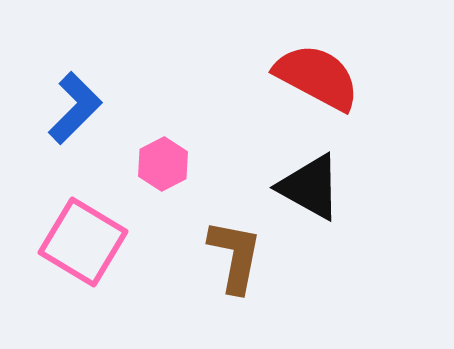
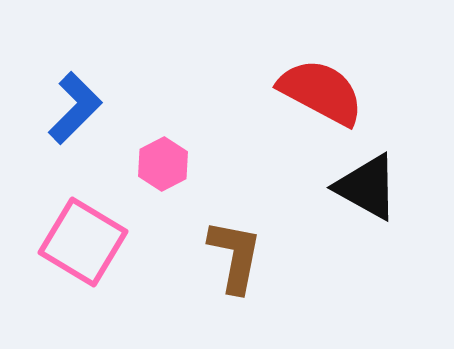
red semicircle: moved 4 px right, 15 px down
black triangle: moved 57 px right
